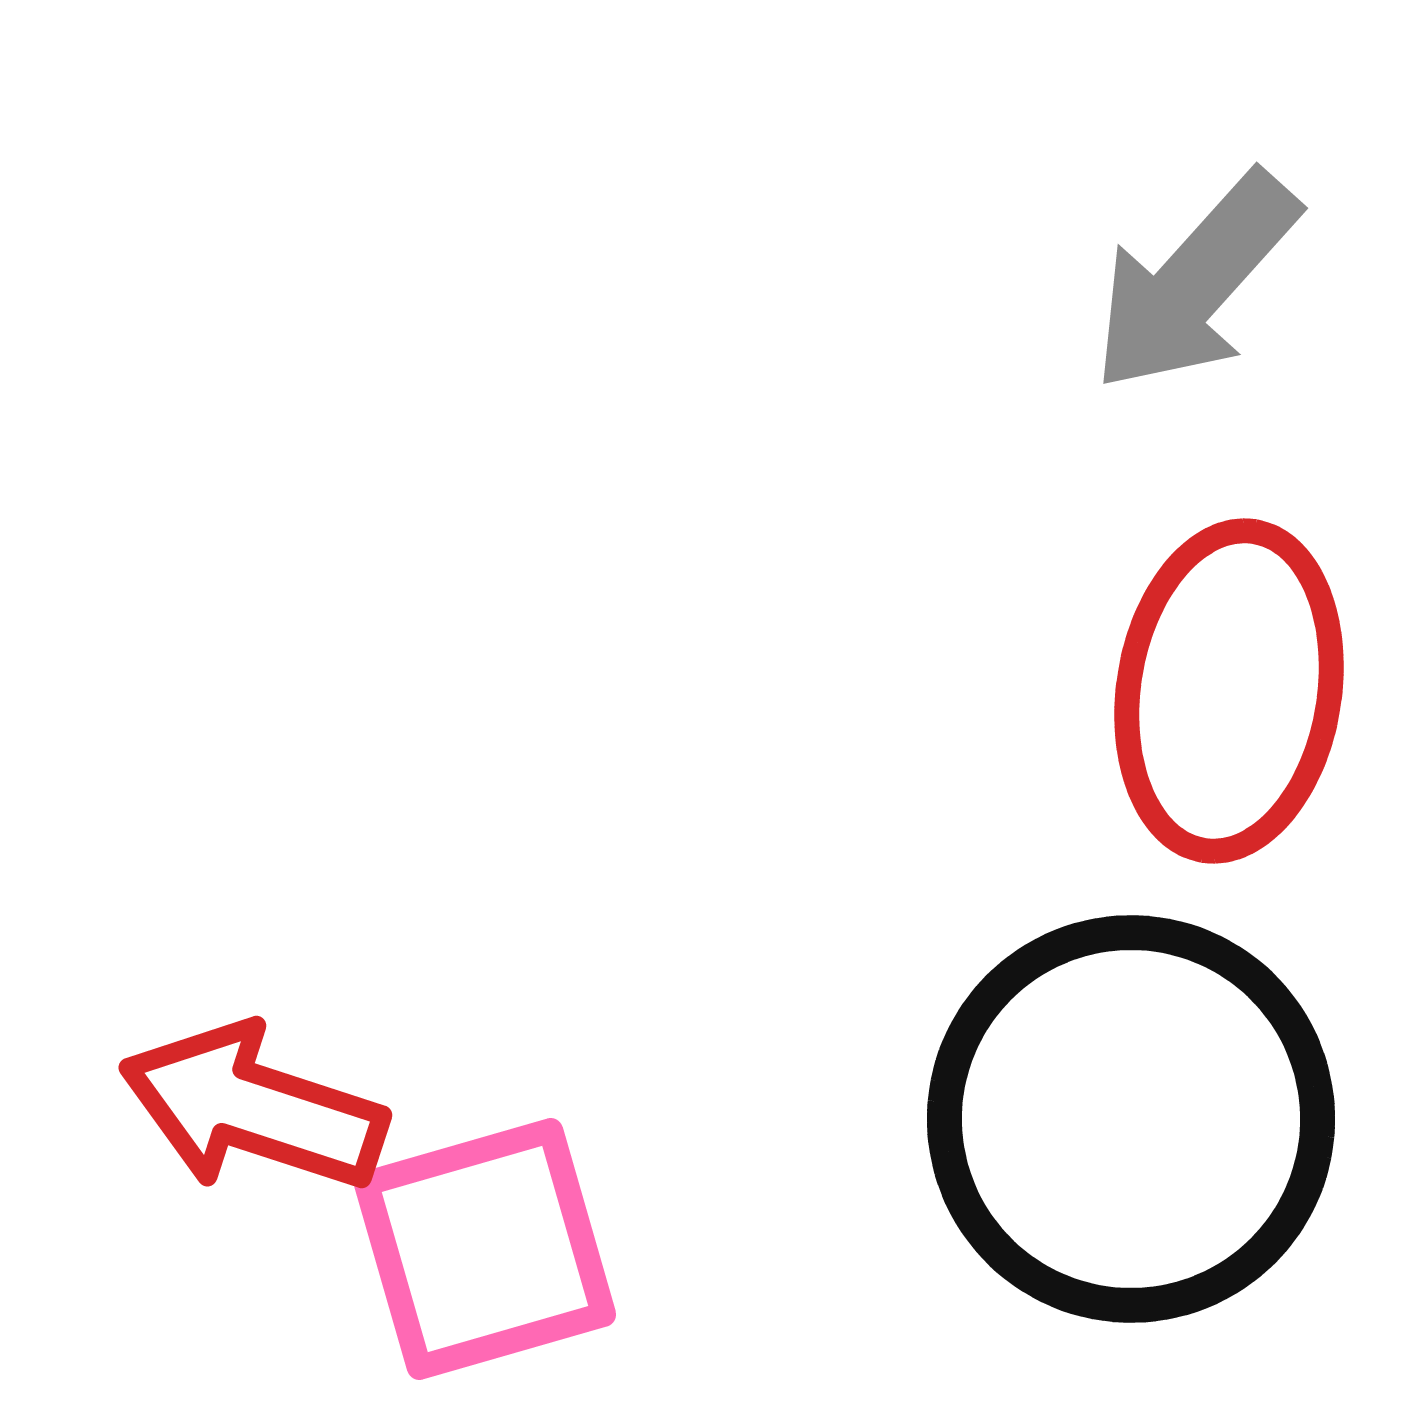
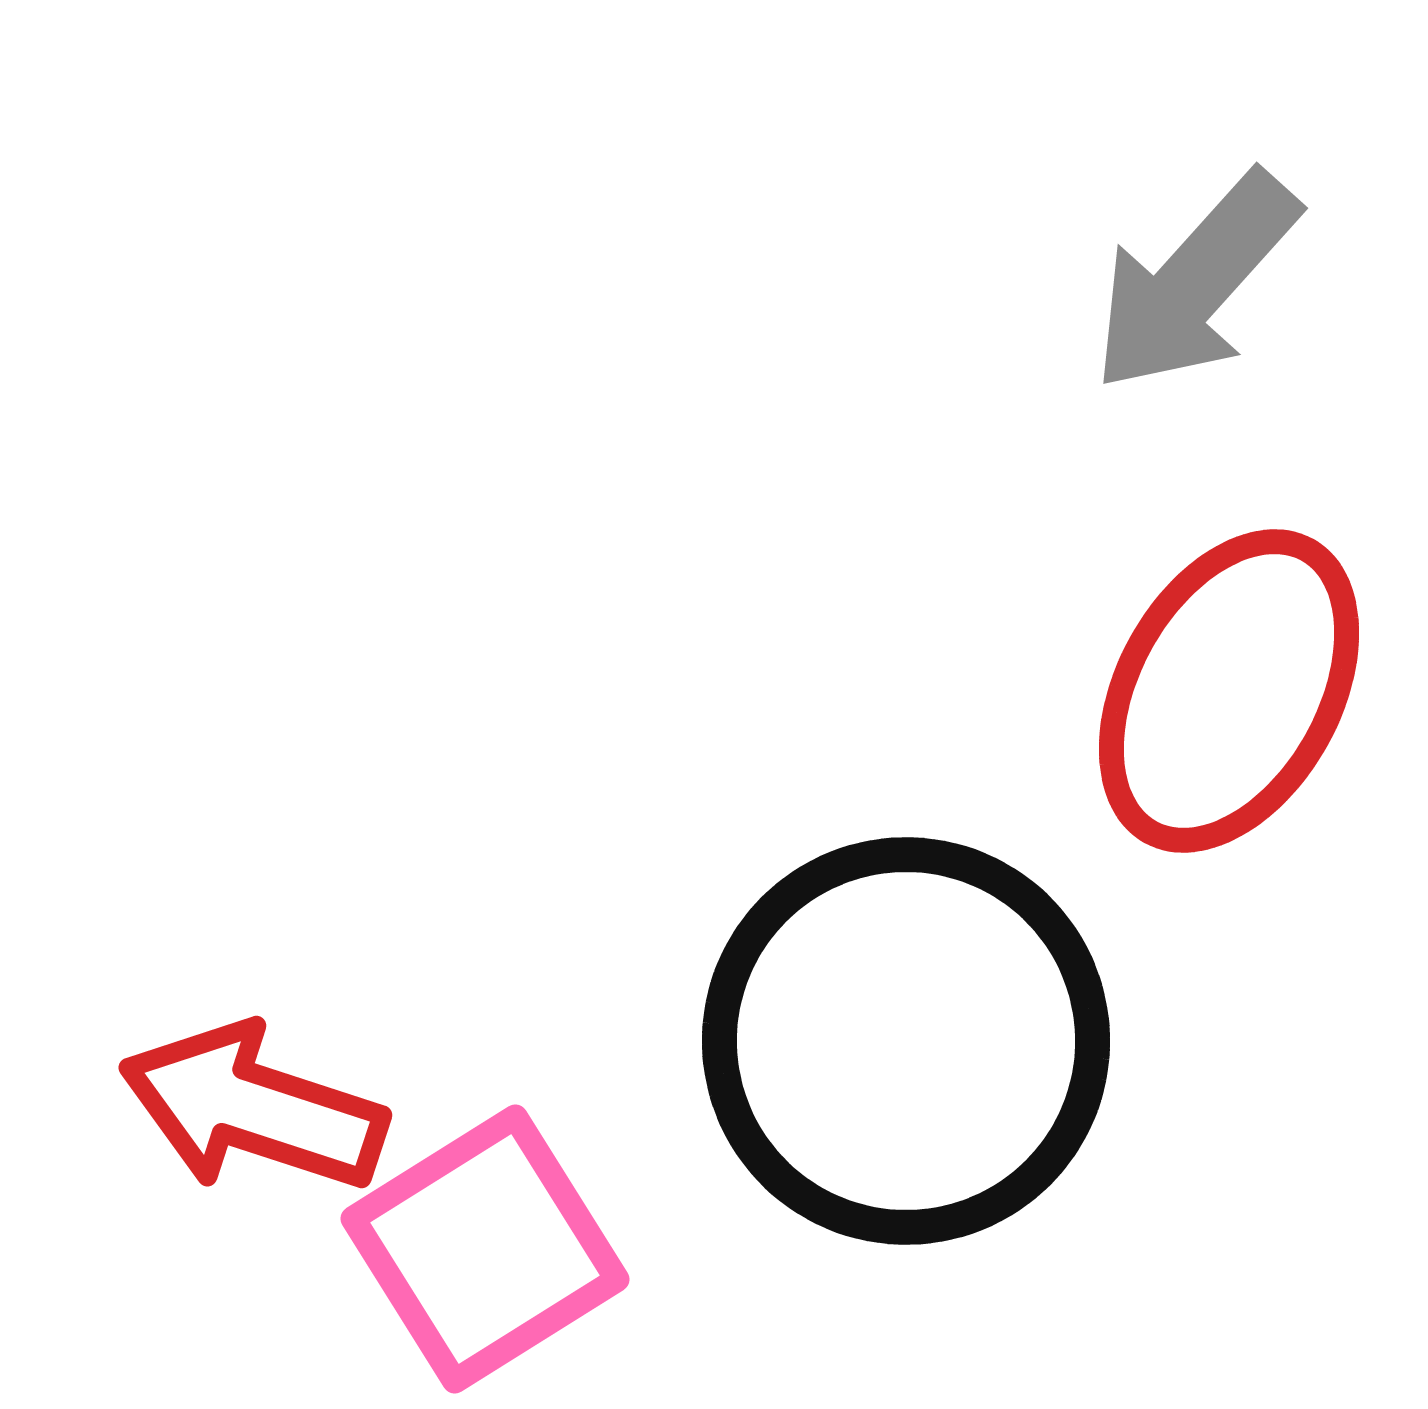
red ellipse: rotated 20 degrees clockwise
black circle: moved 225 px left, 78 px up
pink square: rotated 16 degrees counterclockwise
